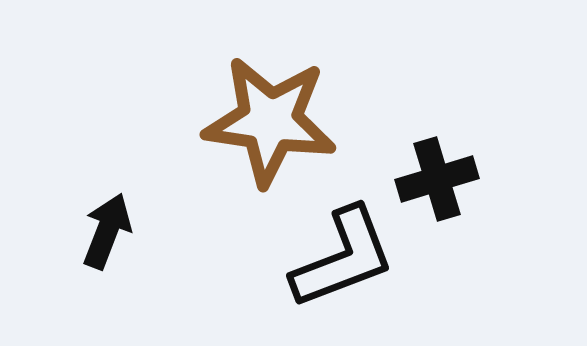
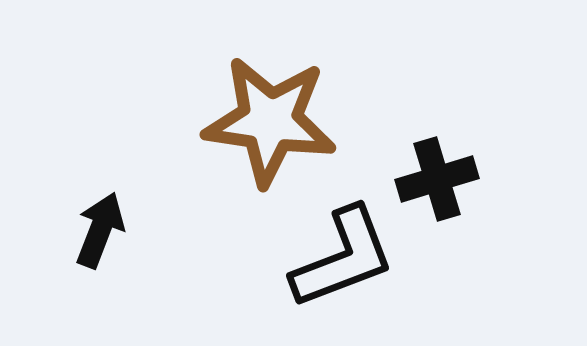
black arrow: moved 7 px left, 1 px up
